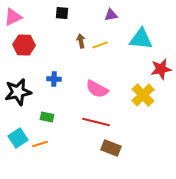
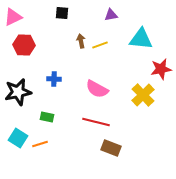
cyan square: rotated 24 degrees counterclockwise
